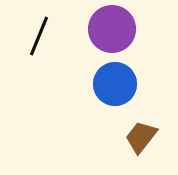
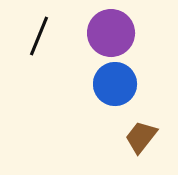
purple circle: moved 1 px left, 4 px down
